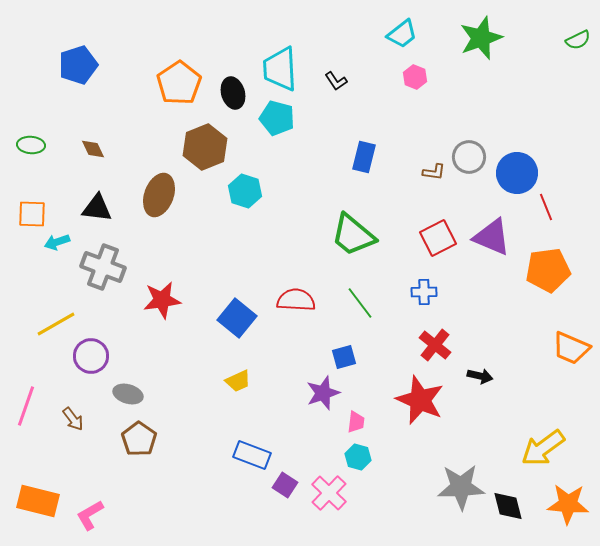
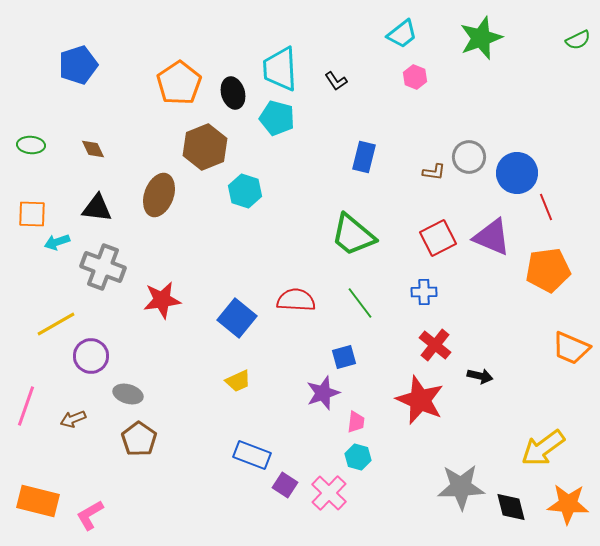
brown arrow at (73, 419): rotated 105 degrees clockwise
black diamond at (508, 506): moved 3 px right, 1 px down
